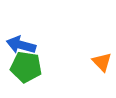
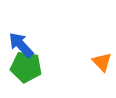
blue arrow: rotated 32 degrees clockwise
